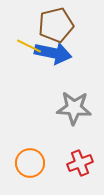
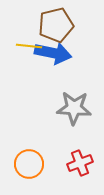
yellow line: rotated 20 degrees counterclockwise
orange circle: moved 1 px left, 1 px down
